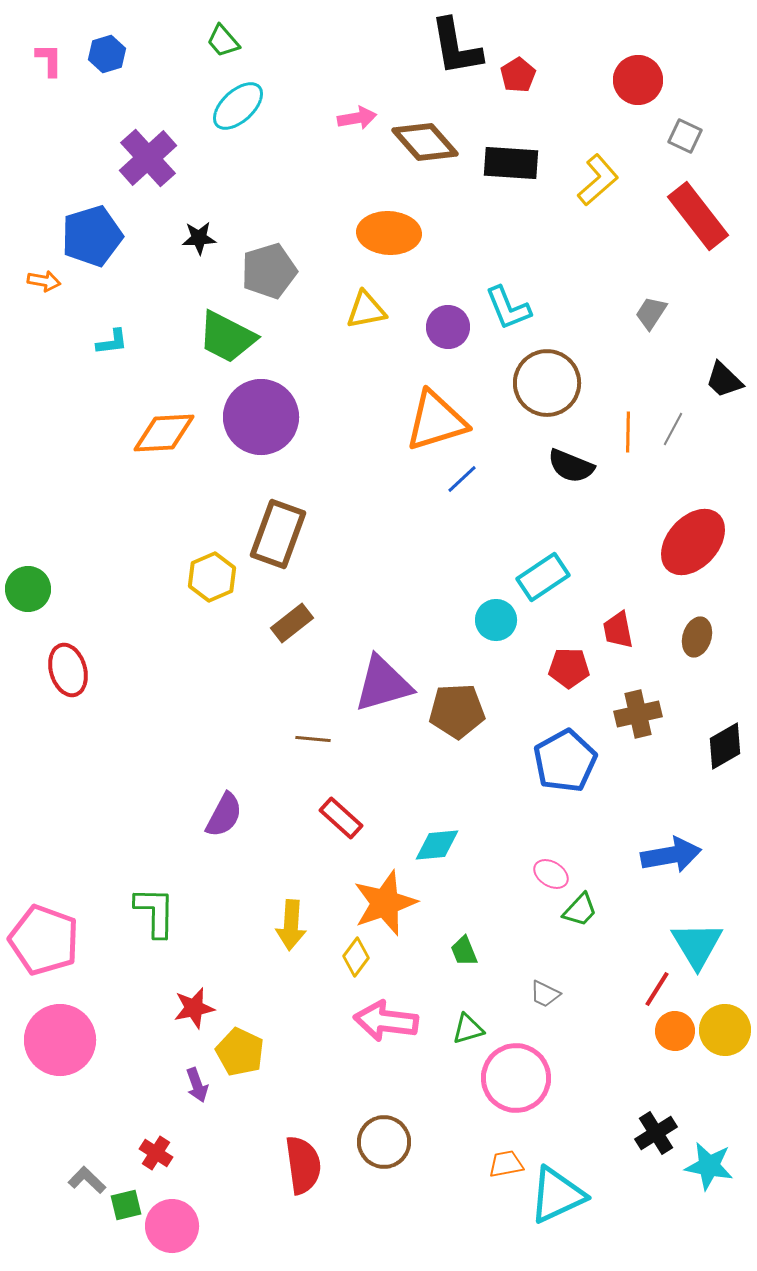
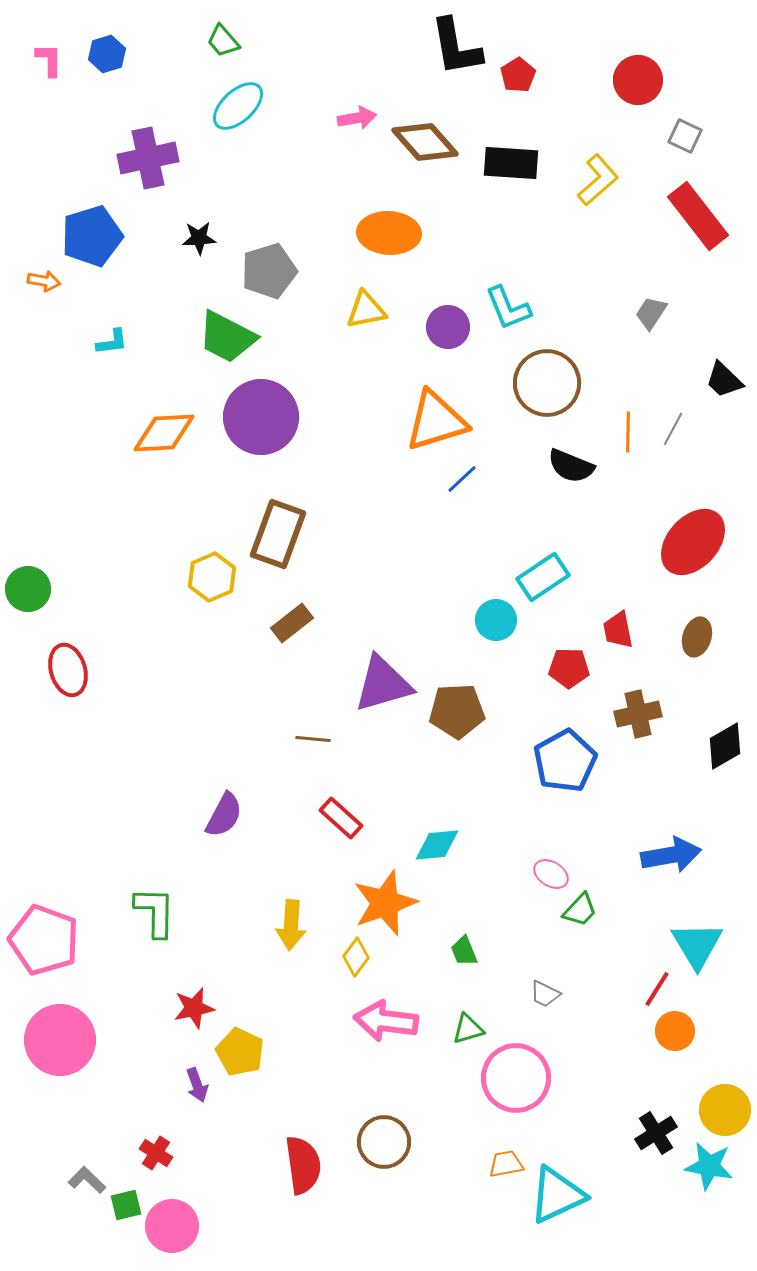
purple cross at (148, 158): rotated 30 degrees clockwise
yellow circle at (725, 1030): moved 80 px down
